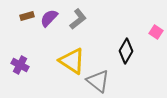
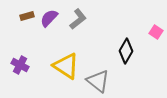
yellow triangle: moved 6 px left, 5 px down
